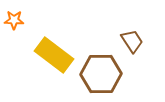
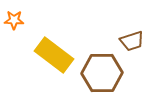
brown trapezoid: rotated 105 degrees clockwise
brown hexagon: moved 1 px right, 1 px up
